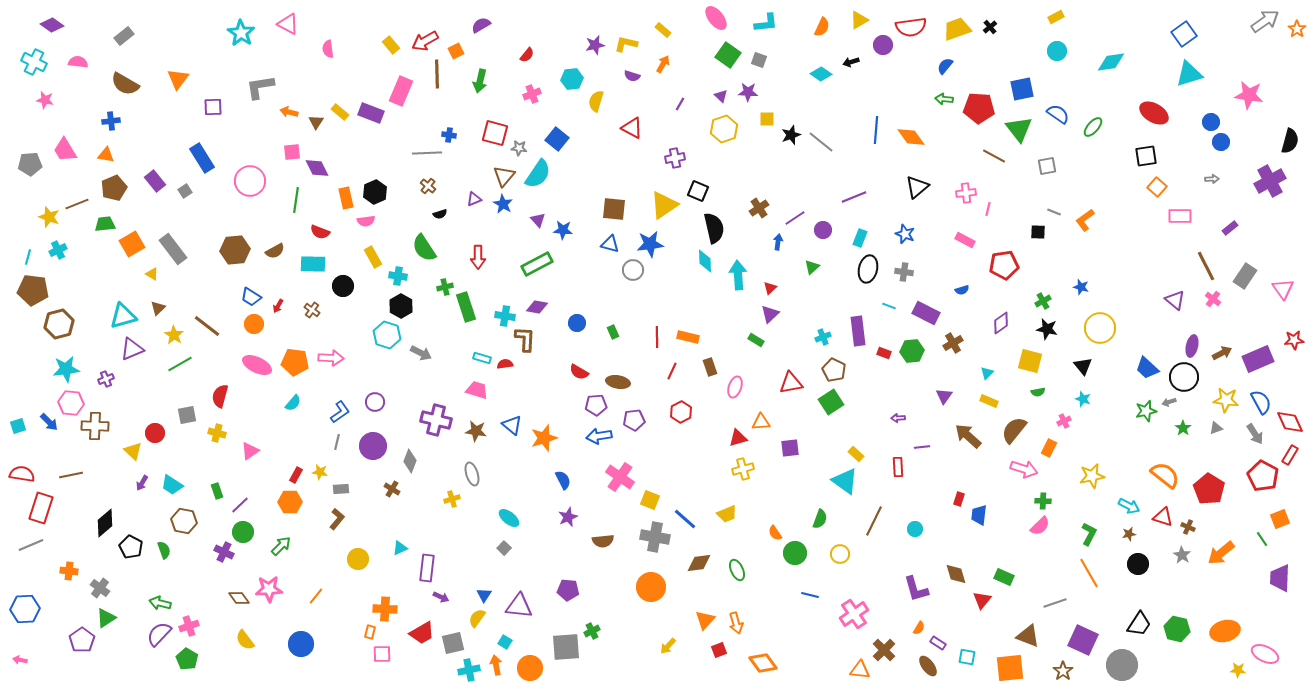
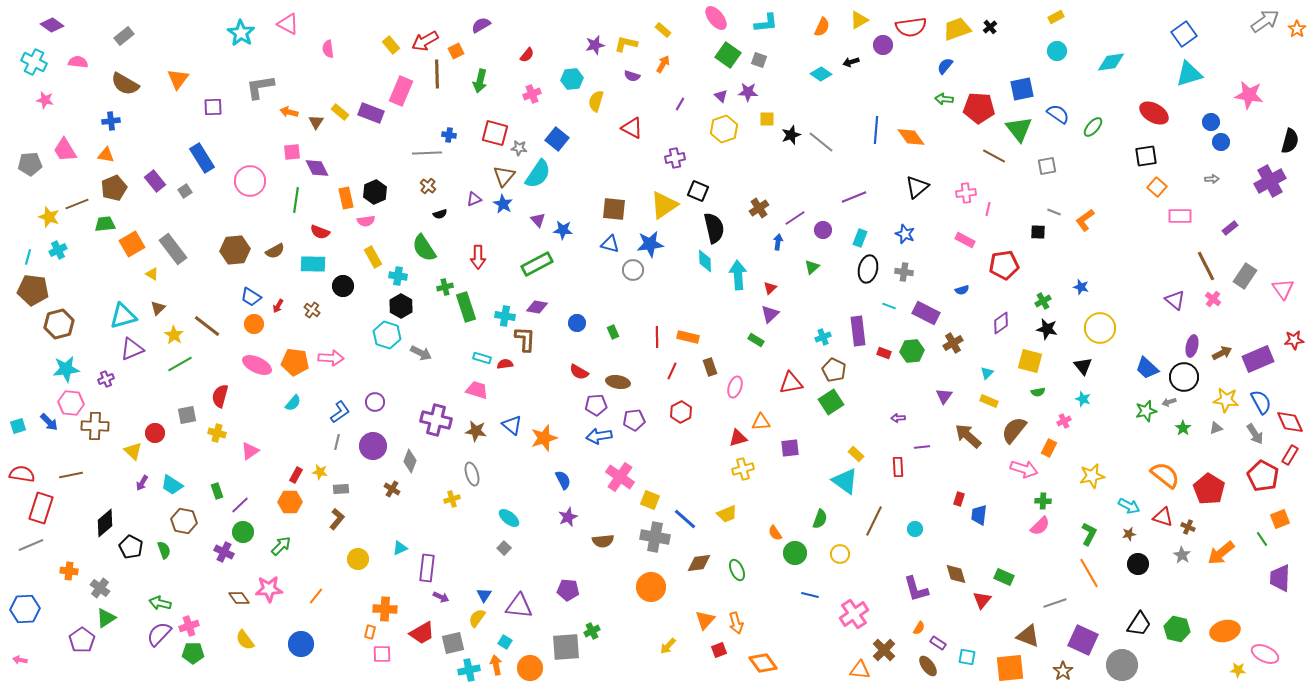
green pentagon at (187, 659): moved 6 px right, 6 px up; rotated 30 degrees counterclockwise
